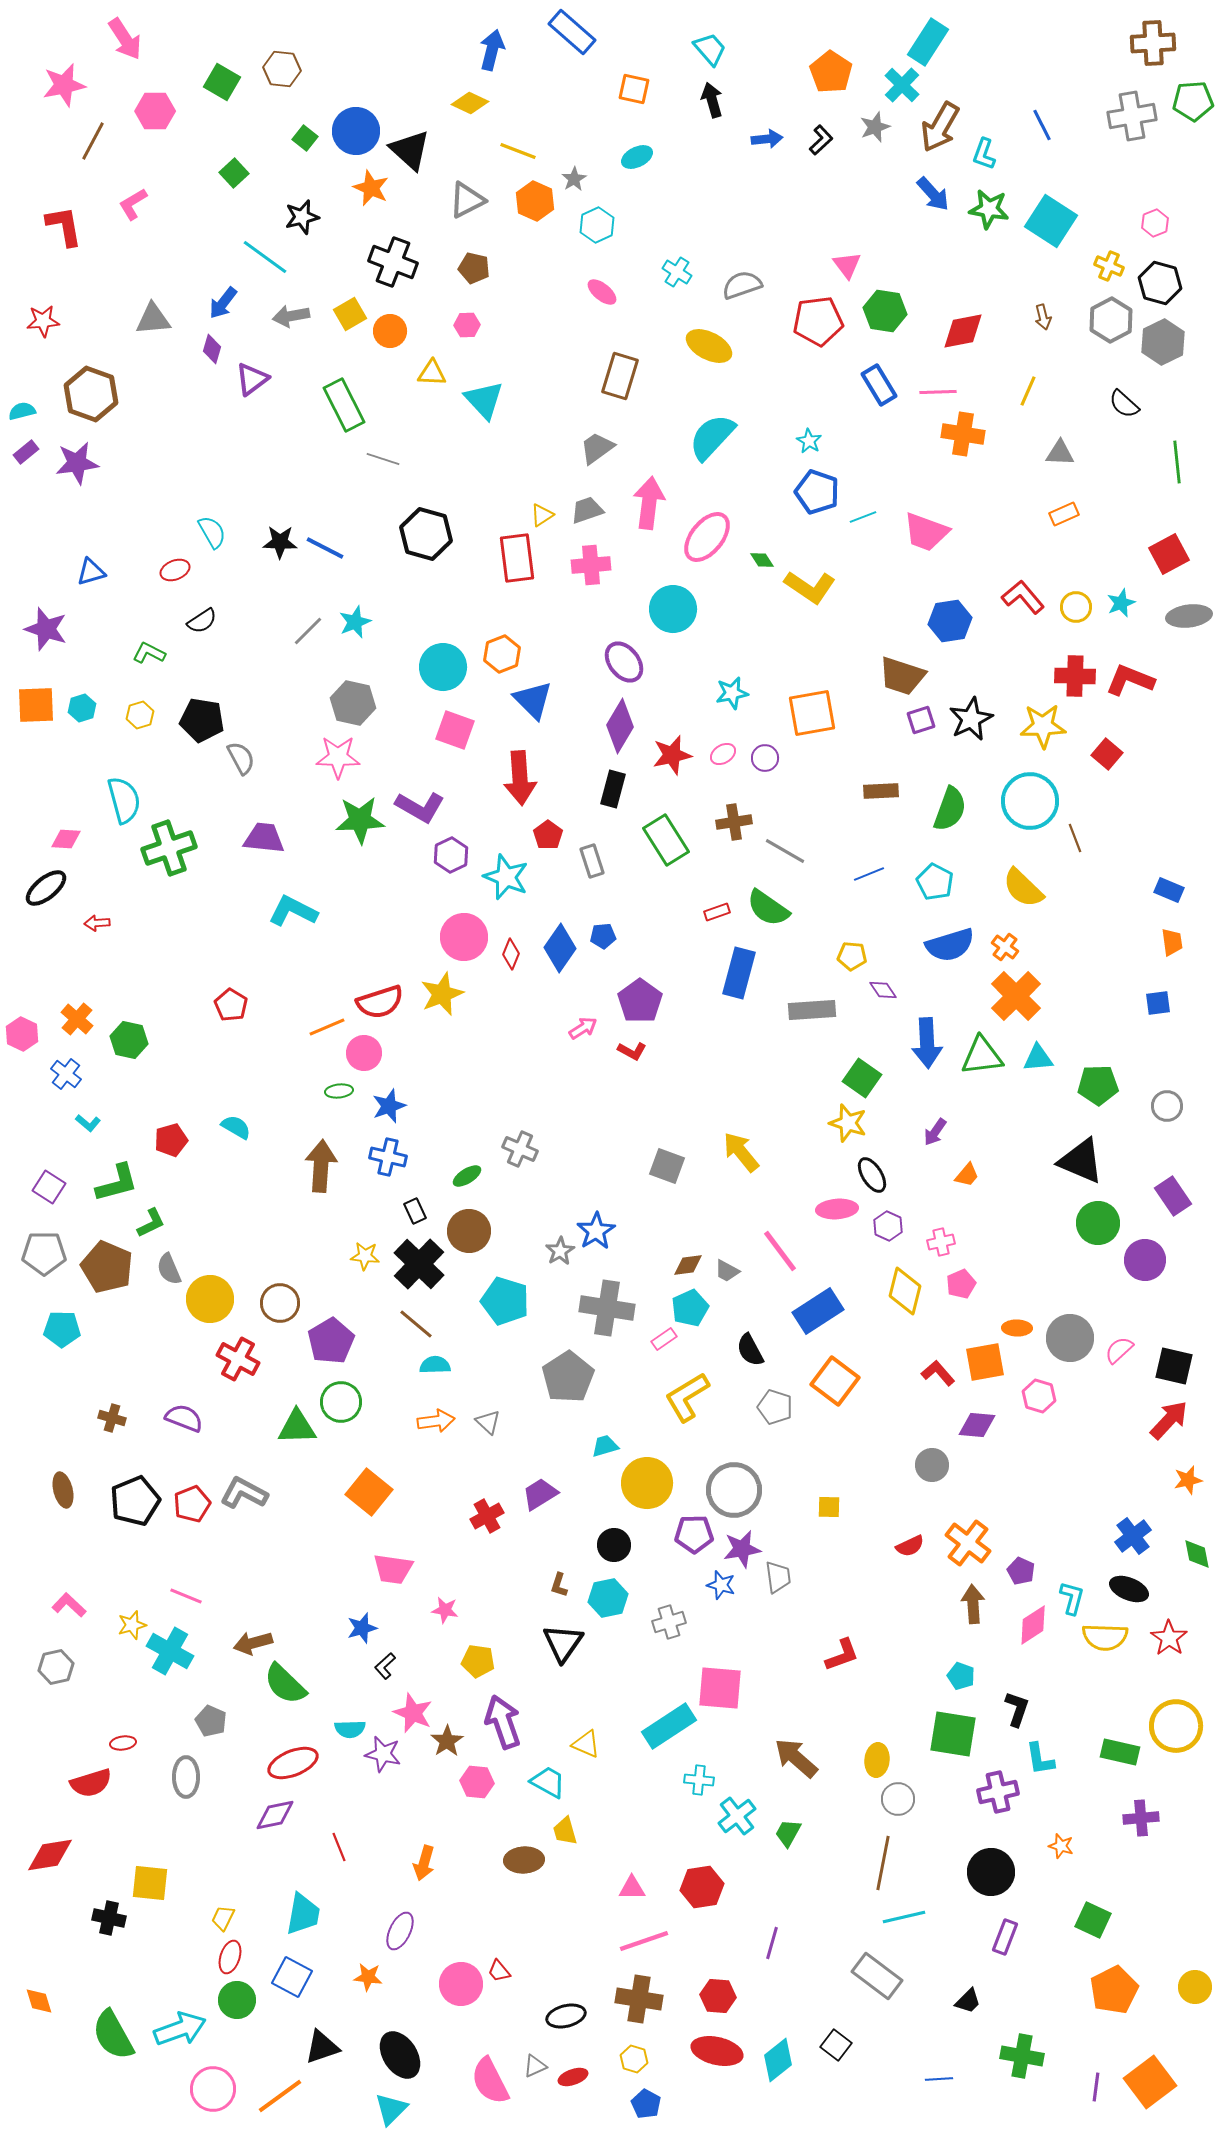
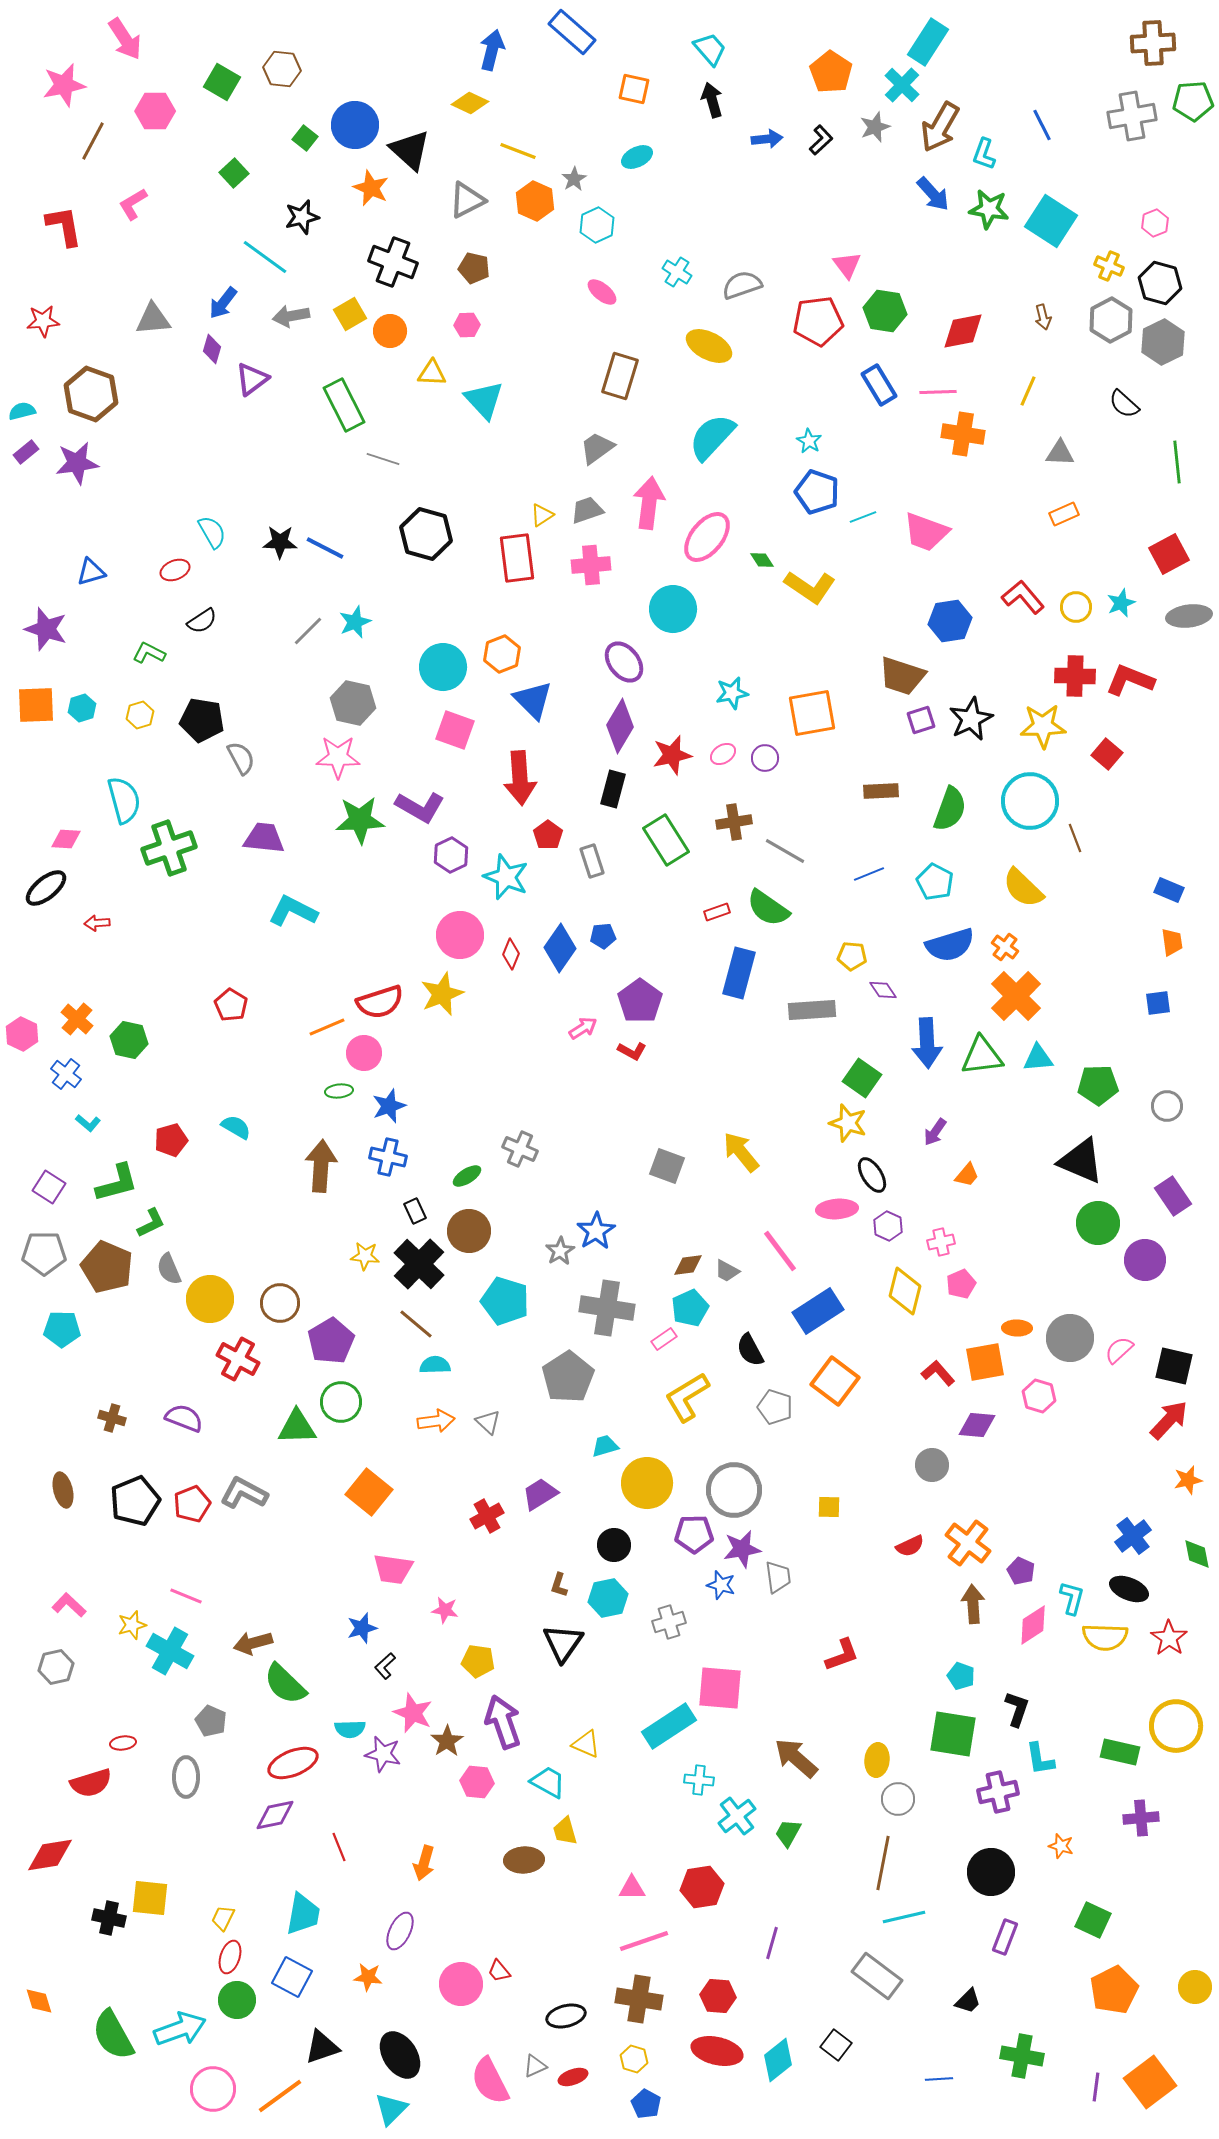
blue circle at (356, 131): moved 1 px left, 6 px up
pink circle at (464, 937): moved 4 px left, 2 px up
yellow square at (150, 1883): moved 15 px down
